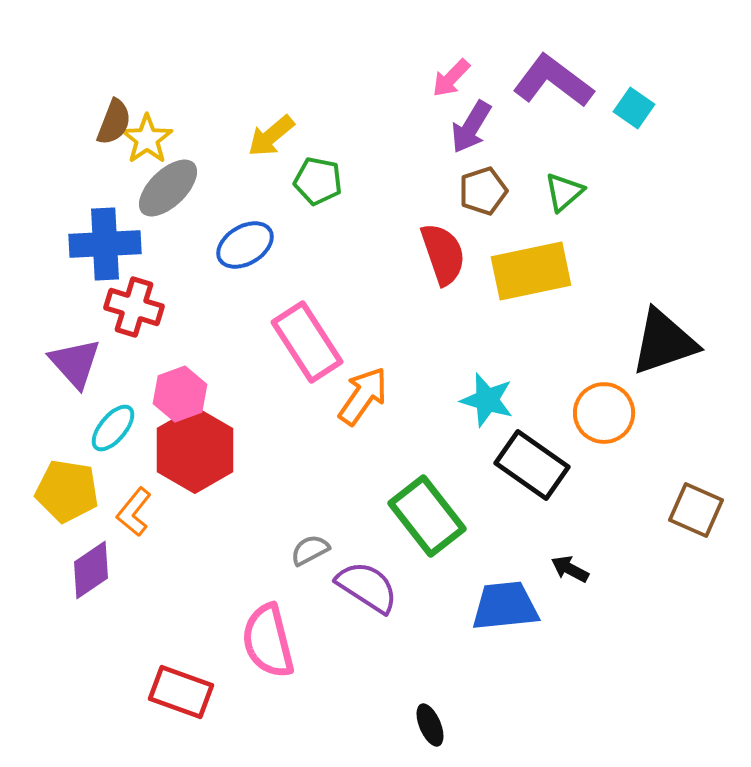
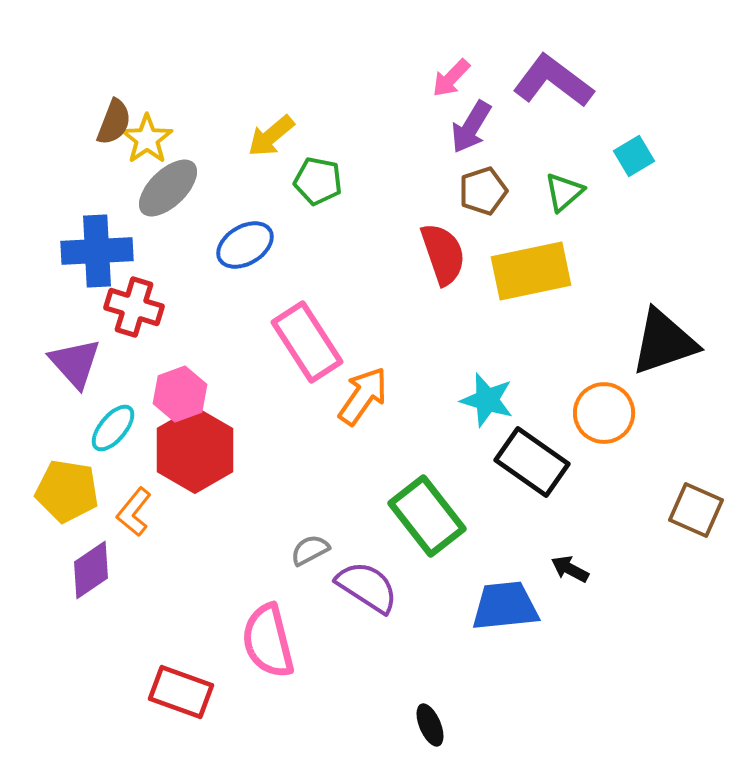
cyan square: moved 48 px down; rotated 24 degrees clockwise
blue cross: moved 8 px left, 7 px down
black rectangle: moved 3 px up
